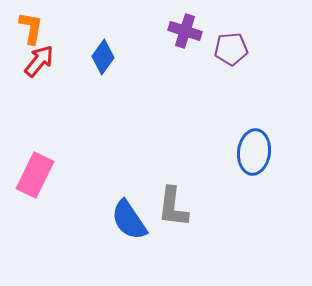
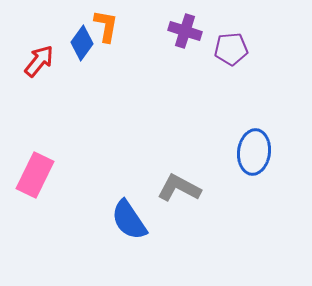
orange L-shape: moved 75 px right, 2 px up
blue diamond: moved 21 px left, 14 px up
gray L-shape: moved 6 px right, 19 px up; rotated 111 degrees clockwise
